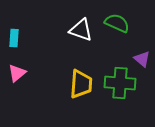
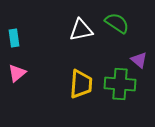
green semicircle: rotated 10 degrees clockwise
white triangle: rotated 30 degrees counterclockwise
cyan rectangle: rotated 12 degrees counterclockwise
purple triangle: moved 3 px left, 1 px down
green cross: moved 1 px down
